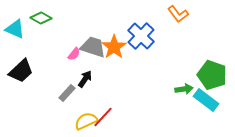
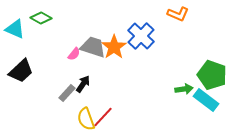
orange L-shape: rotated 30 degrees counterclockwise
black arrow: moved 2 px left, 5 px down
yellow semicircle: moved 2 px up; rotated 85 degrees counterclockwise
